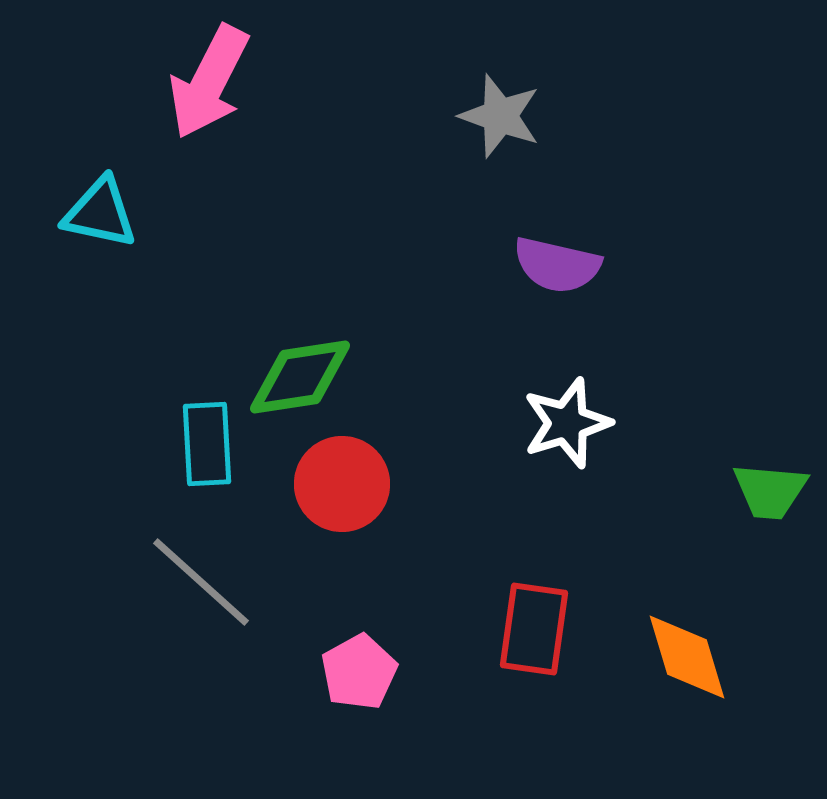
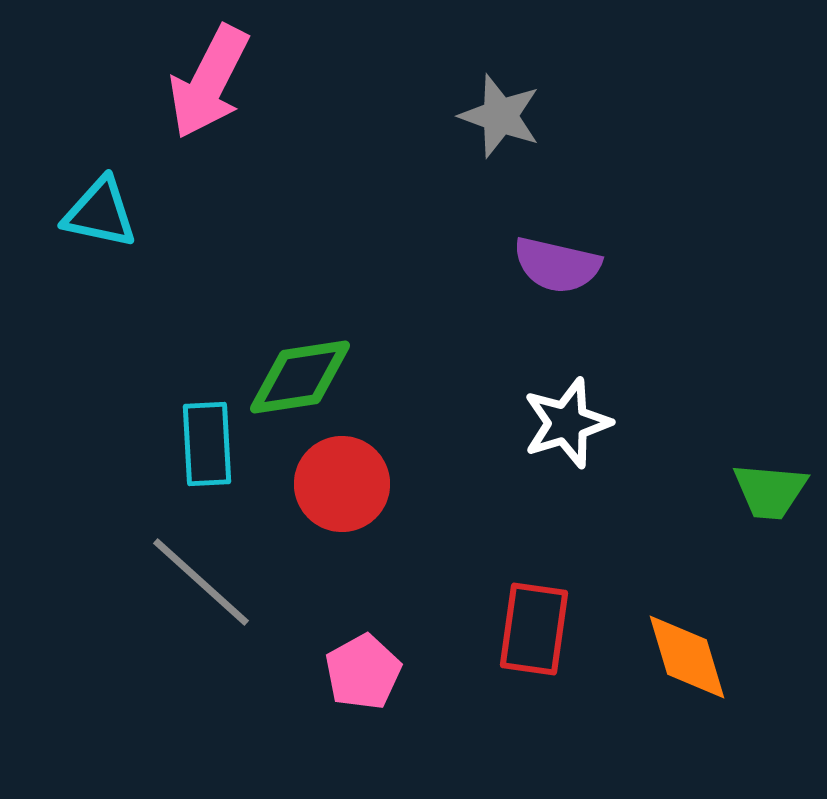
pink pentagon: moved 4 px right
